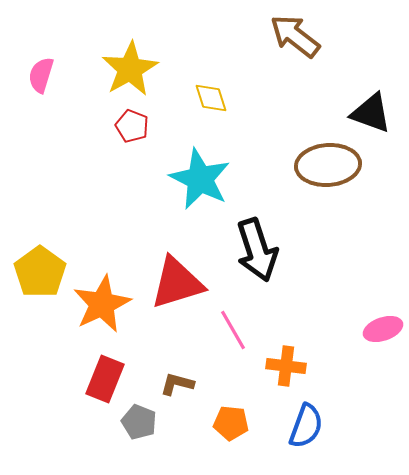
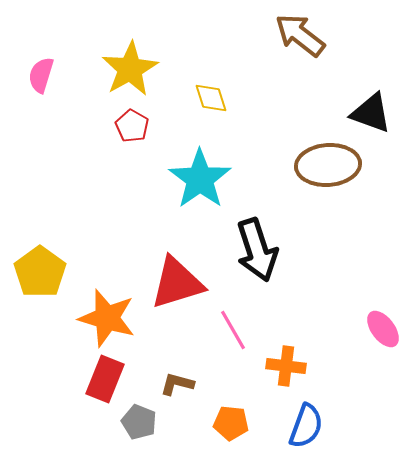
brown arrow: moved 5 px right, 1 px up
red pentagon: rotated 8 degrees clockwise
cyan star: rotated 10 degrees clockwise
orange star: moved 5 px right, 14 px down; rotated 30 degrees counterclockwise
pink ellipse: rotated 72 degrees clockwise
